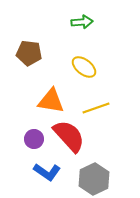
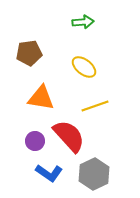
green arrow: moved 1 px right
brown pentagon: rotated 15 degrees counterclockwise
orange triangle: moved 10 px left, 3 px up
yellow line: moved 1 px left, 2 px up
purple circle: moved 1 px right, 2 px down
blue L-shape: moved 2 px right, 1 px down
gray hexagon: moved 5 px up
